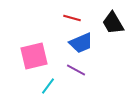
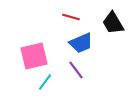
red line: moved 1 px left, 1 px up
purple line: rotated 24 degrees clockwise
cyan line: moved 3 px left, 4 px up
